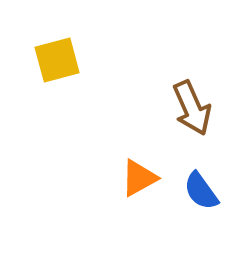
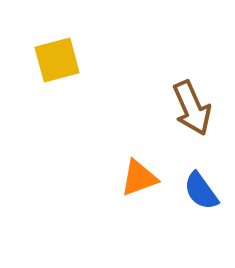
orange triangle: rotated 9 degrees clockwise
